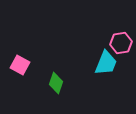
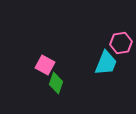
pink square: moved 25 px right
